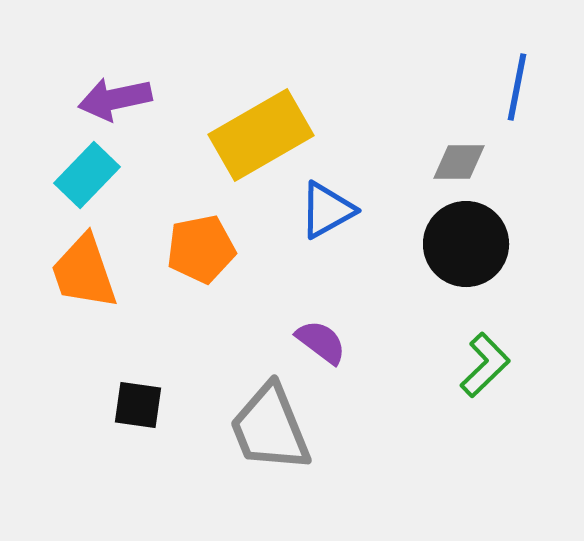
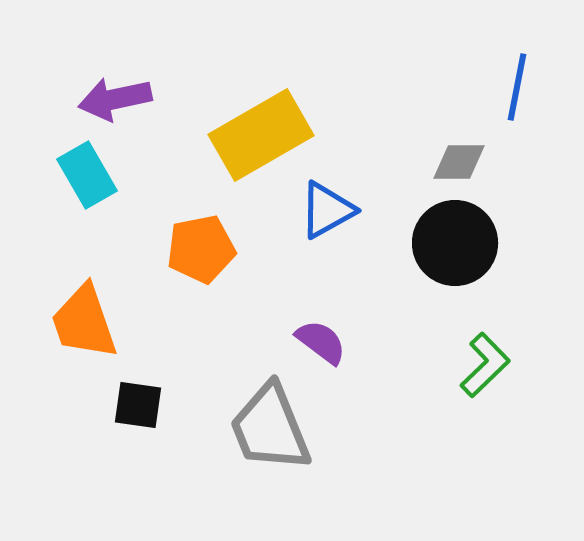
cyan rectangle: rotated 74 degrees counterclockwise
black circle: moved 11 px left, 1 px up
orange trapezoid: moved 50 px down
